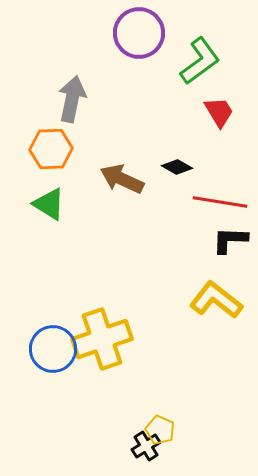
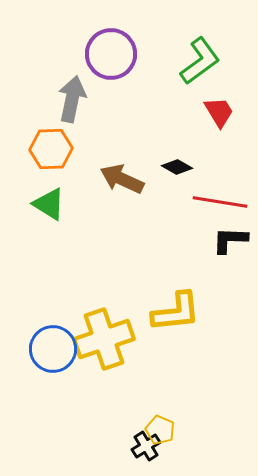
purple circle: moved 28 px left, 21 px down
yellow L-shape: moved 40 px left, 12 px down; rotated 136 degrees clockwise
yellow cross: moved 2 px right
